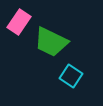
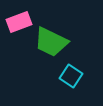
pink rectangle: rotated 35 degrees clockwise
